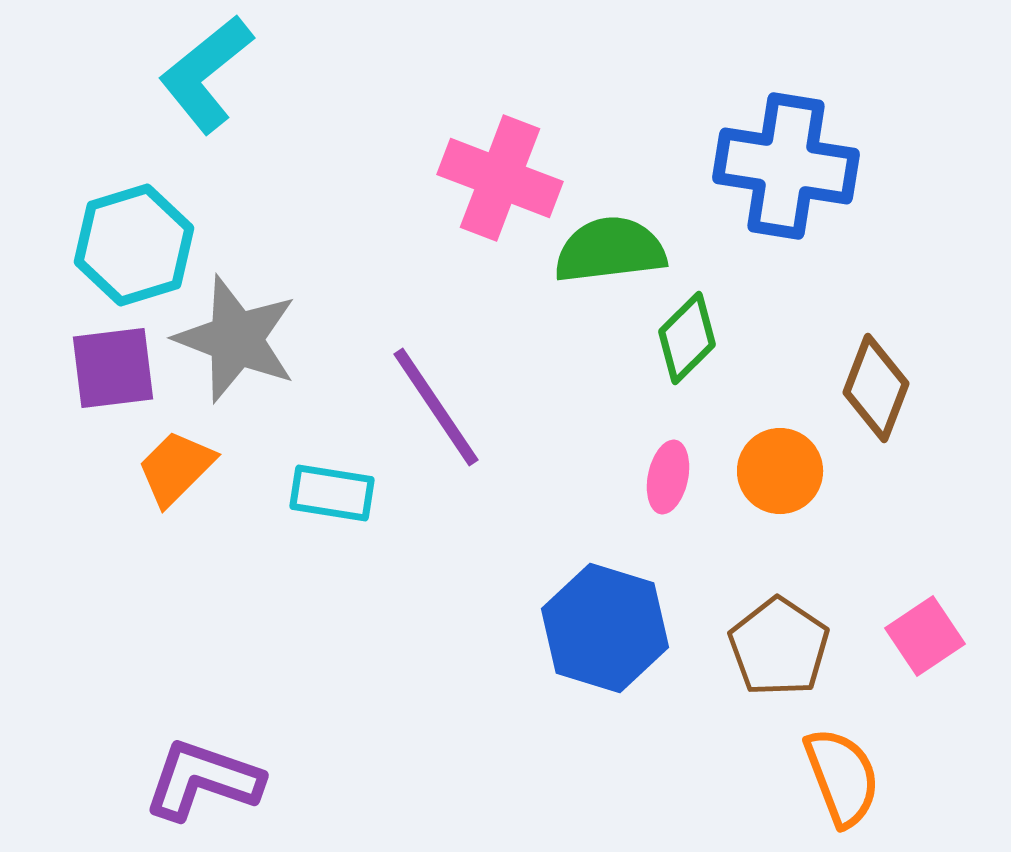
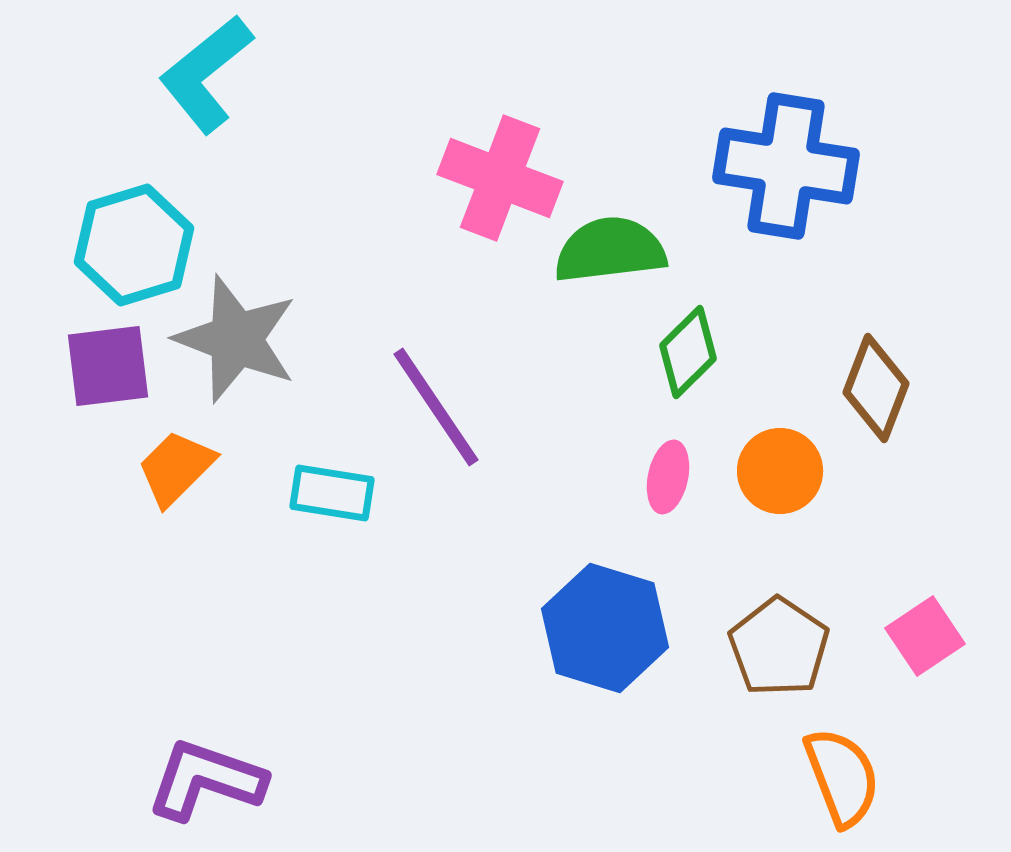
green diamond: moved 1 px right, 14 px down
purple square: moved 5 px left, 2 px up
purple L-shape: moved 3 px right
